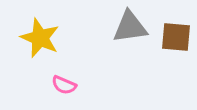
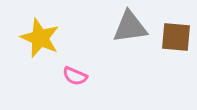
pink semicircle: moved 11 px right, 9 px up
